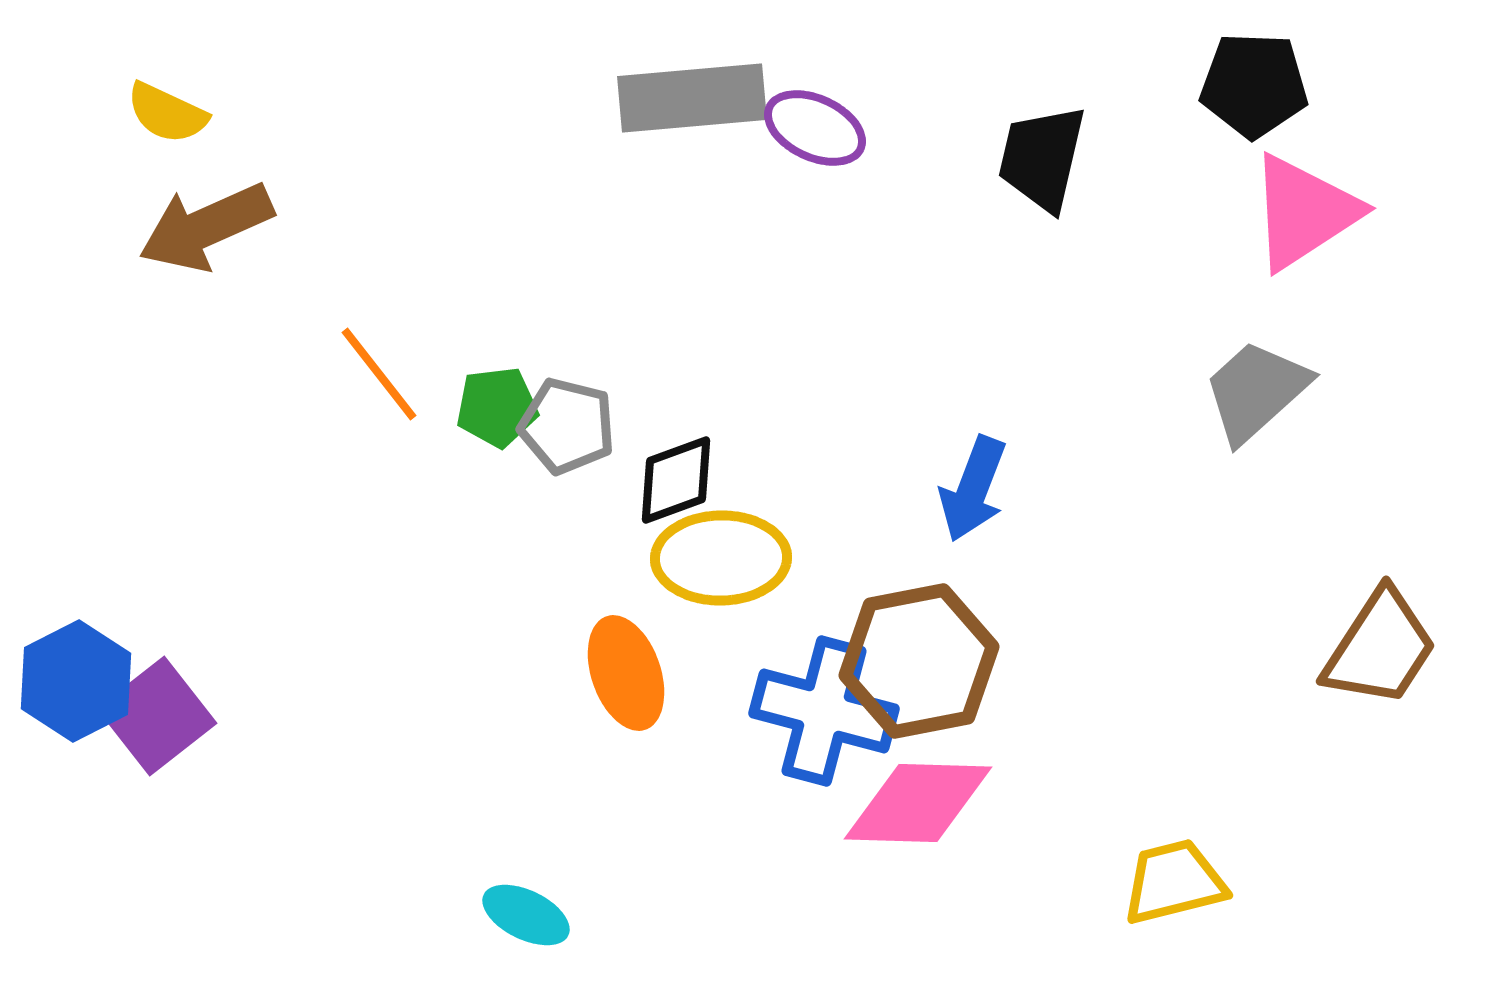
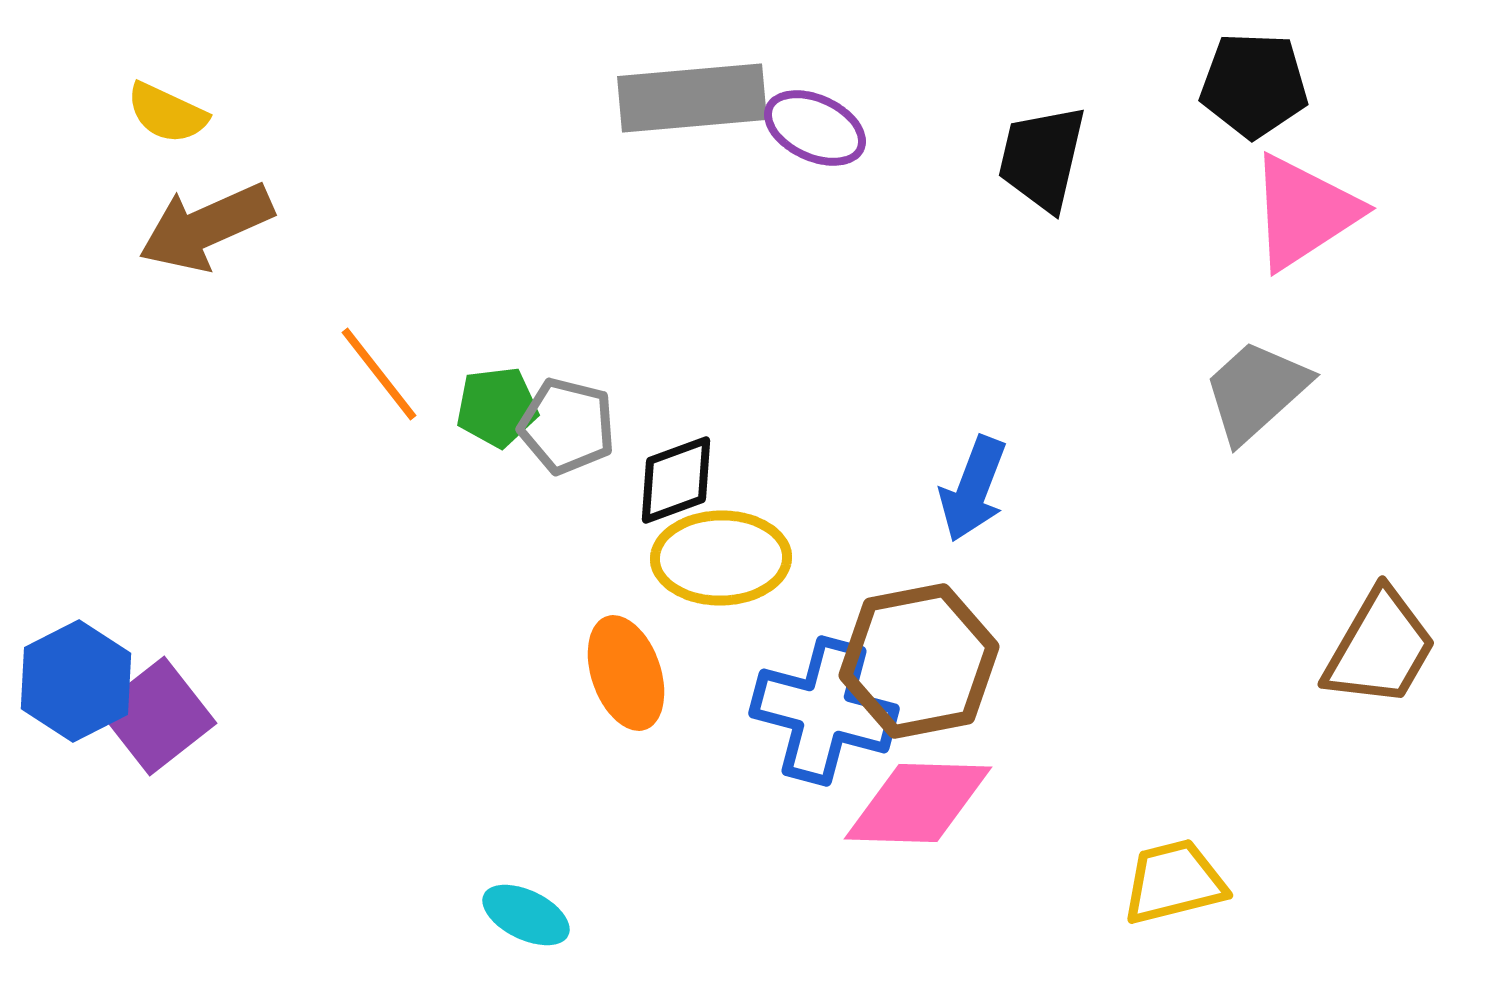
brown trapezoid: rotated 3 degrees counterclockwise
